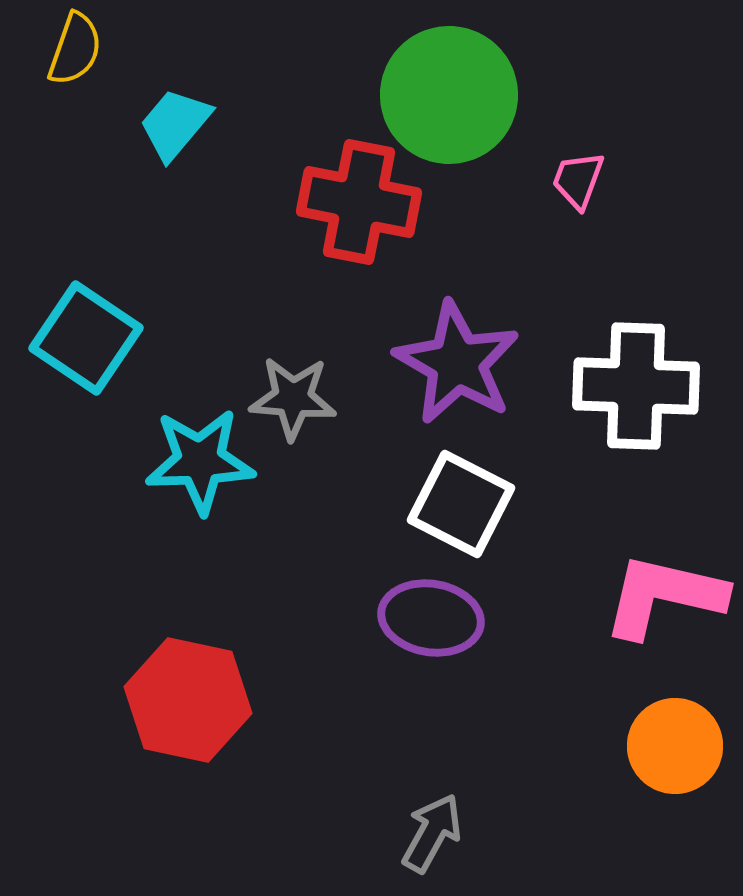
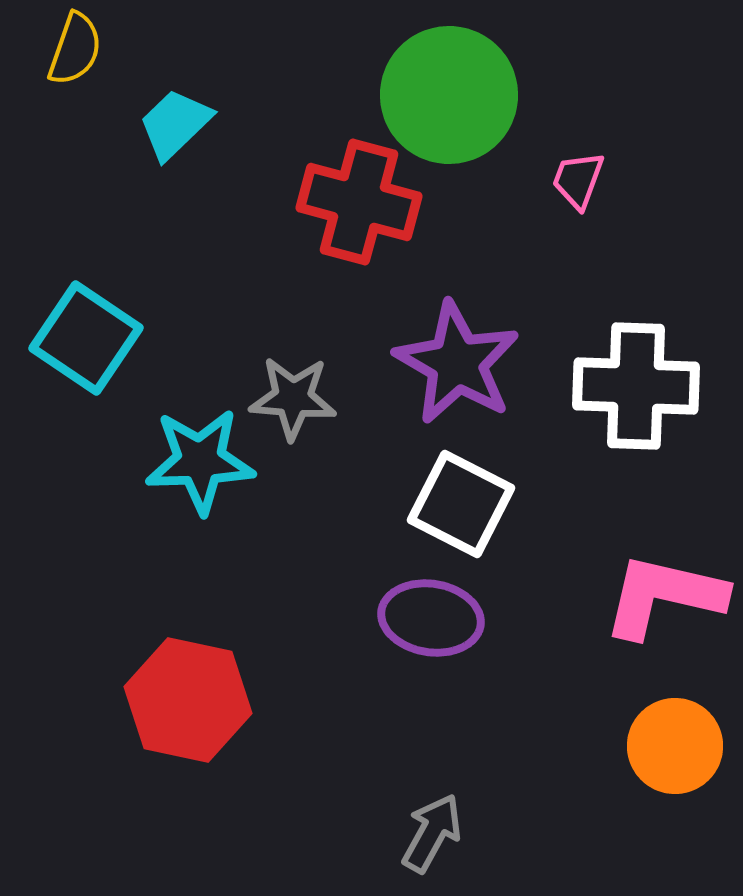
cyan trapezoid: rotated 6 degrees clockwise
red cross: rotated 4 degrees clockwise
